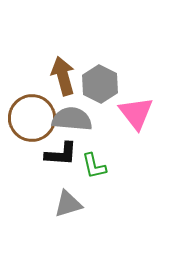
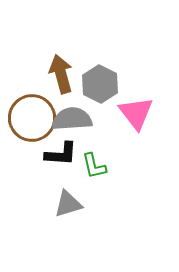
brown arrow: moved 2 px left, 2 px up
gray semicircle: rotated 9 degrees counterclockwise
